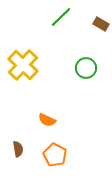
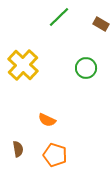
green line: moved 2 px left
orange pentagon: rotated 10 degrees counterclockwise
